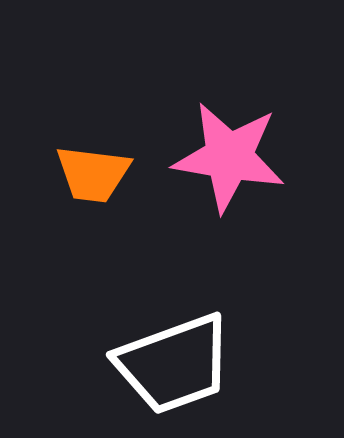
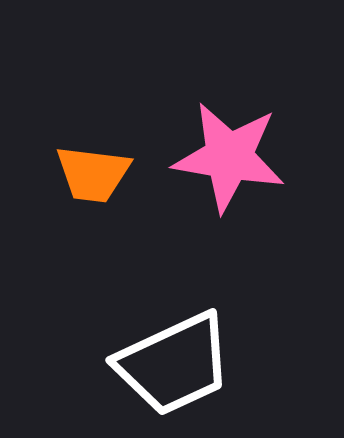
white trapezoid: rotated 5 degrees counterclockwise
